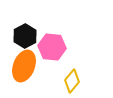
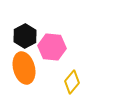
orange ellipse: moved 2 px down; rotated 36 degrees counterclockwise
yellow diamond: moved 1 px down
